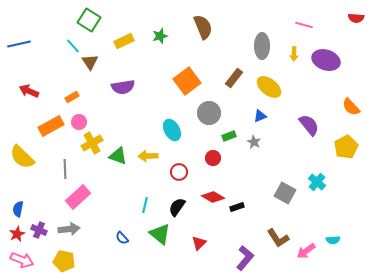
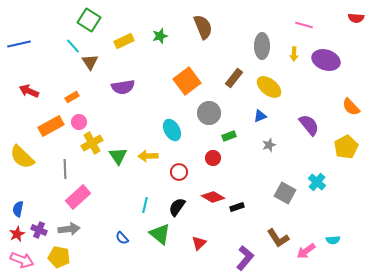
gray star at (254, 142): moved 15 px right, 3 px down; rotated 24 degrees clockwise
green triangle at (118, 156): rotated 36 degrees clockwise
yellow pentagon at (64, 261): moved 5 px left, 4 px up
